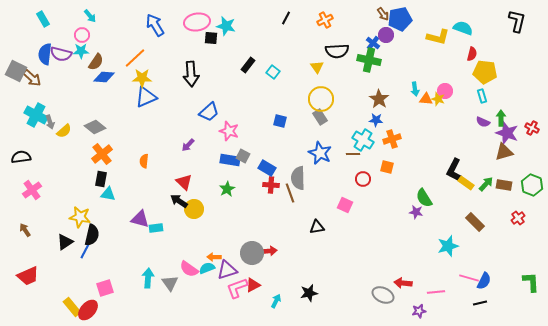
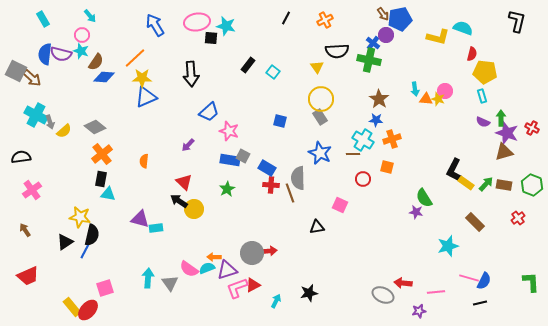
cyan star at (81, 51): rotated 21 degrees clockwise
pink square at (345, 205): moved 5 px left
